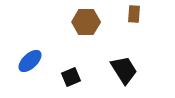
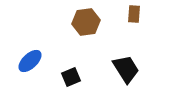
brown hexagon: rotated 8 degrees counterclockwise
black trapezoid: moved 2 px right, 1 px up
